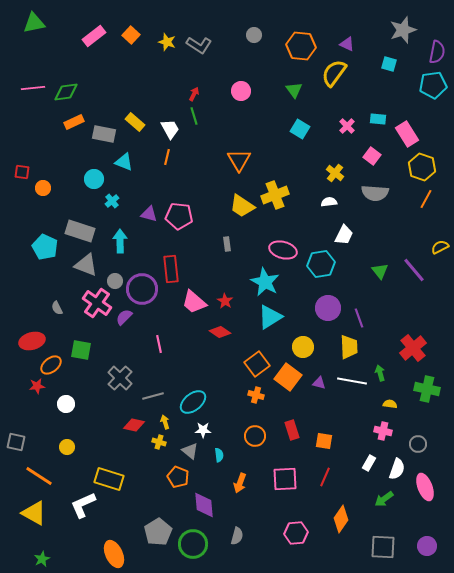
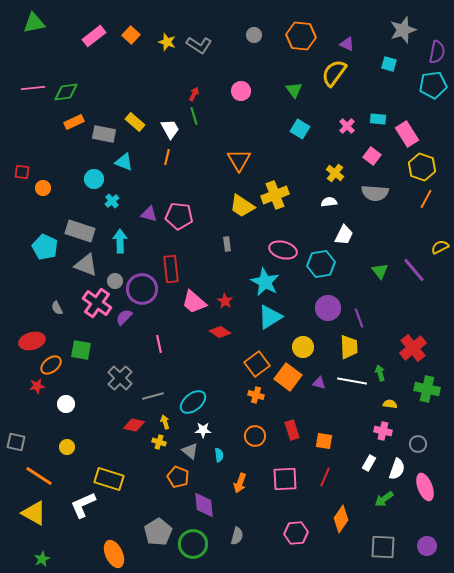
orange hexagon at (301, 46): moved 10 px up
